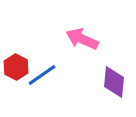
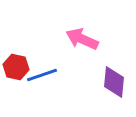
red hexagon: rotated 15 degrees counterclockwise
blue line: rotated 16 degrees clockwise
